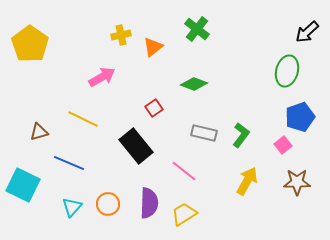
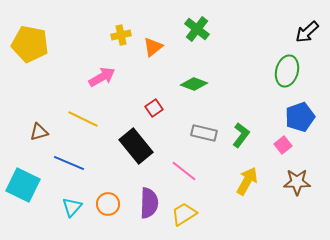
yellow pentagon: rotated 24 degrees counterclockwise
